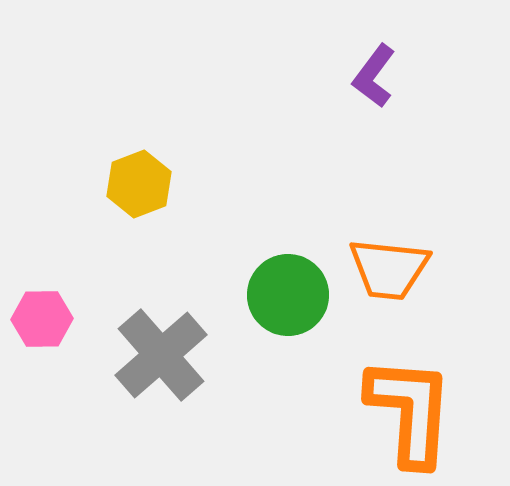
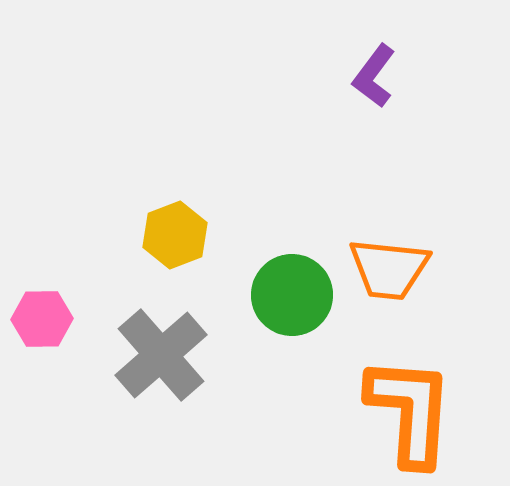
yellow hexagon: moved 36 px right, 51 px down
green circle: moved 4 px right
